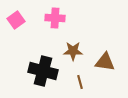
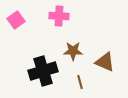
pink cross: moved 4 px right, 2 px up
brown triangle: rotated 15 degrees clockwise
black cross: rotated 32 degrees counterclockwise
